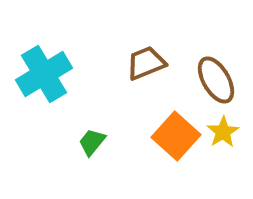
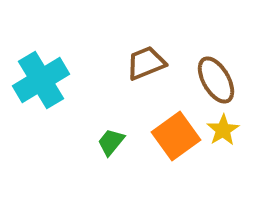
cyan cross: moved 3 px left, 6 px down
yellow star: moved 2 px up
orange square: rotated 12 degrees clockwise
green trapezoid: moved 19 px right
